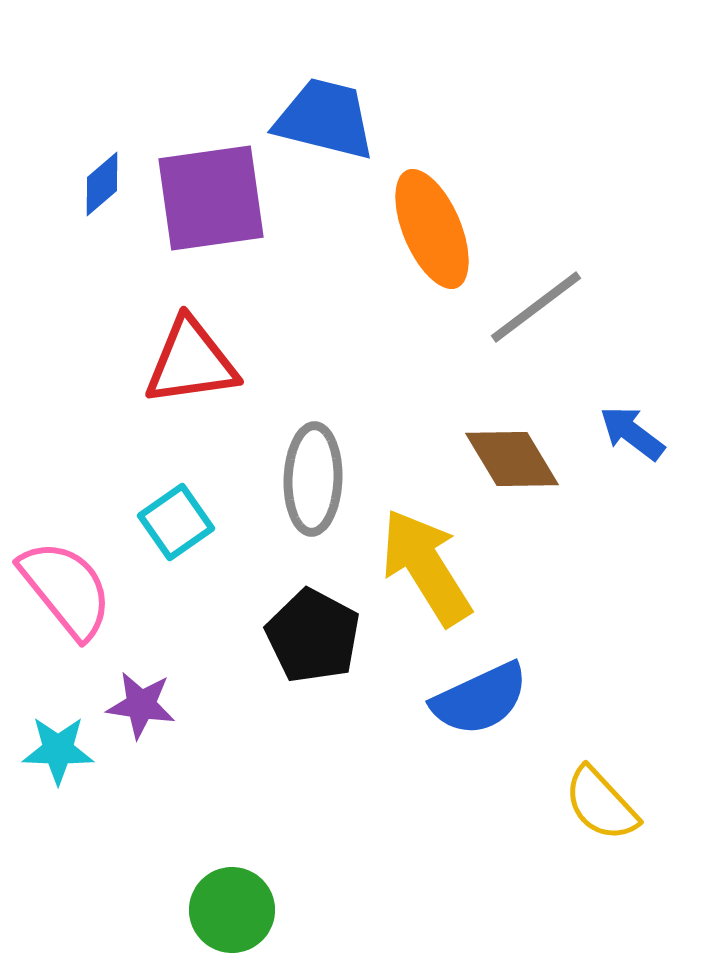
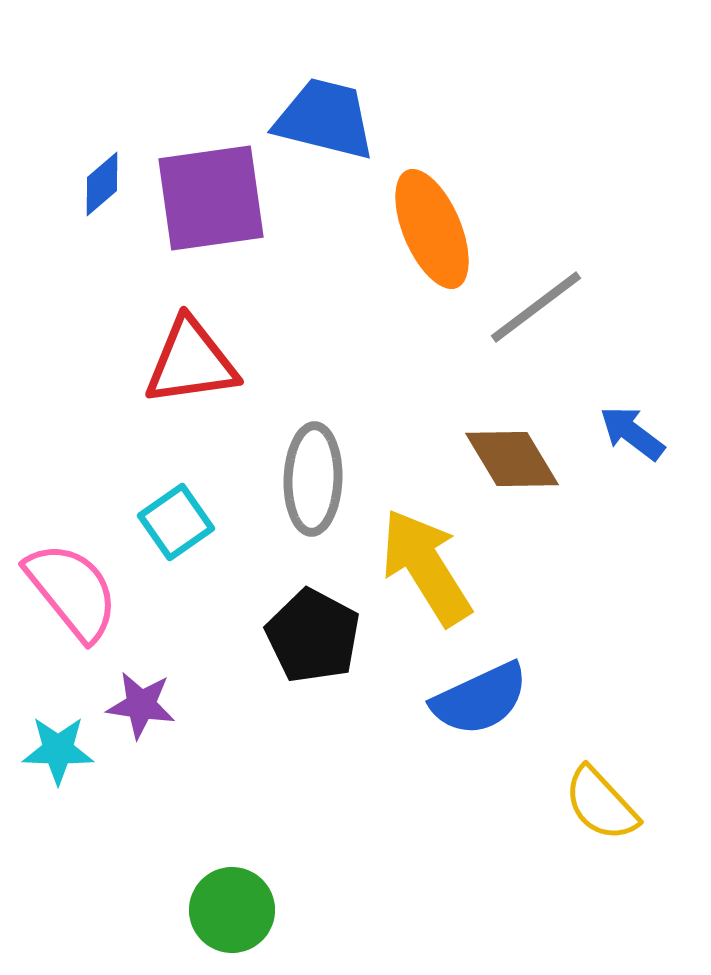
pink semicircle: moved 6 px right, 2 px down
